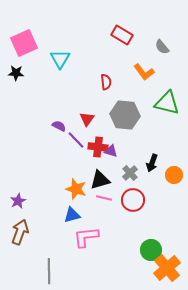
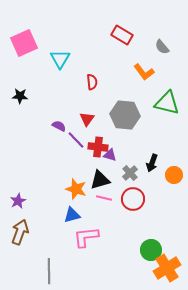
black star: moved 4 px right, 23 px down
red semicircle: moved 14 px left
purple triangle: moved 1 px left, 4 px down
red circle: moved 1 px up
orange cross: rotated 8 degrees clockwise
